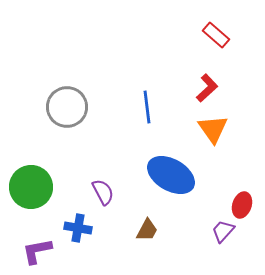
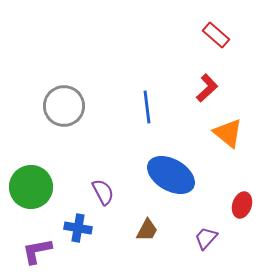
gray circle: moved 3 px left, 1 px up
orange triangle: moved 15 px right, 4 px down; rotated 16 degrees counterclockwise
purple trapezoid: moved 17 px left, 7 px down
